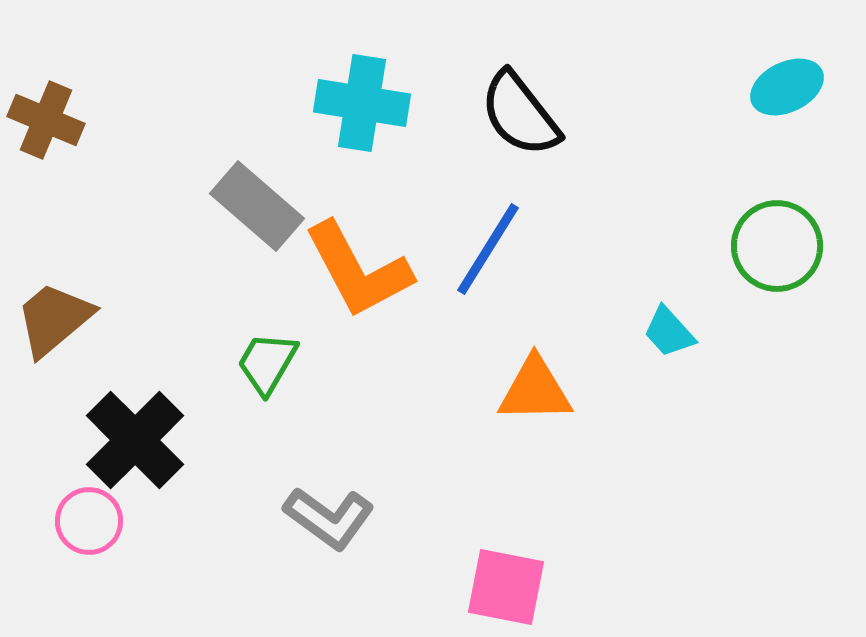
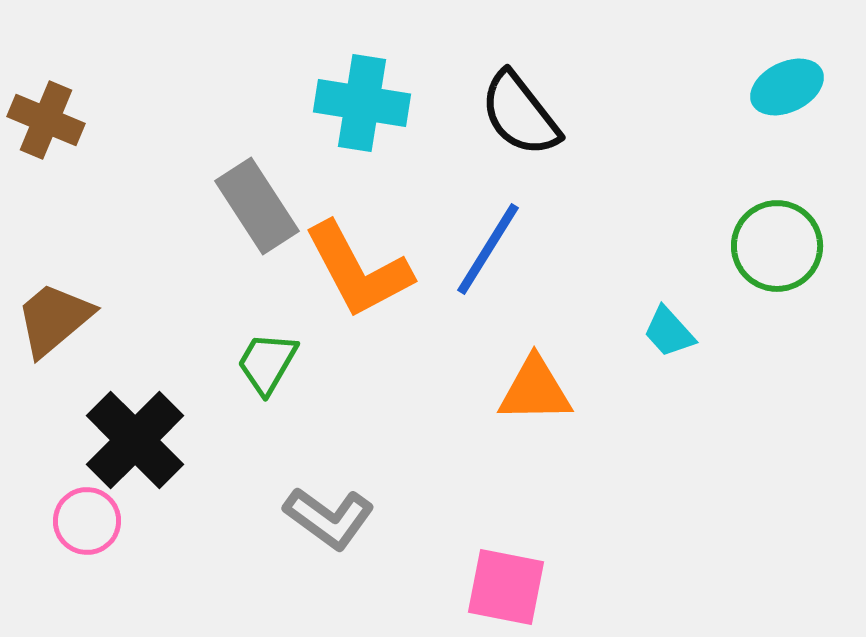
gray rectangle: rotated 16 degrees clockwise
pink circle: moved 2 px left
